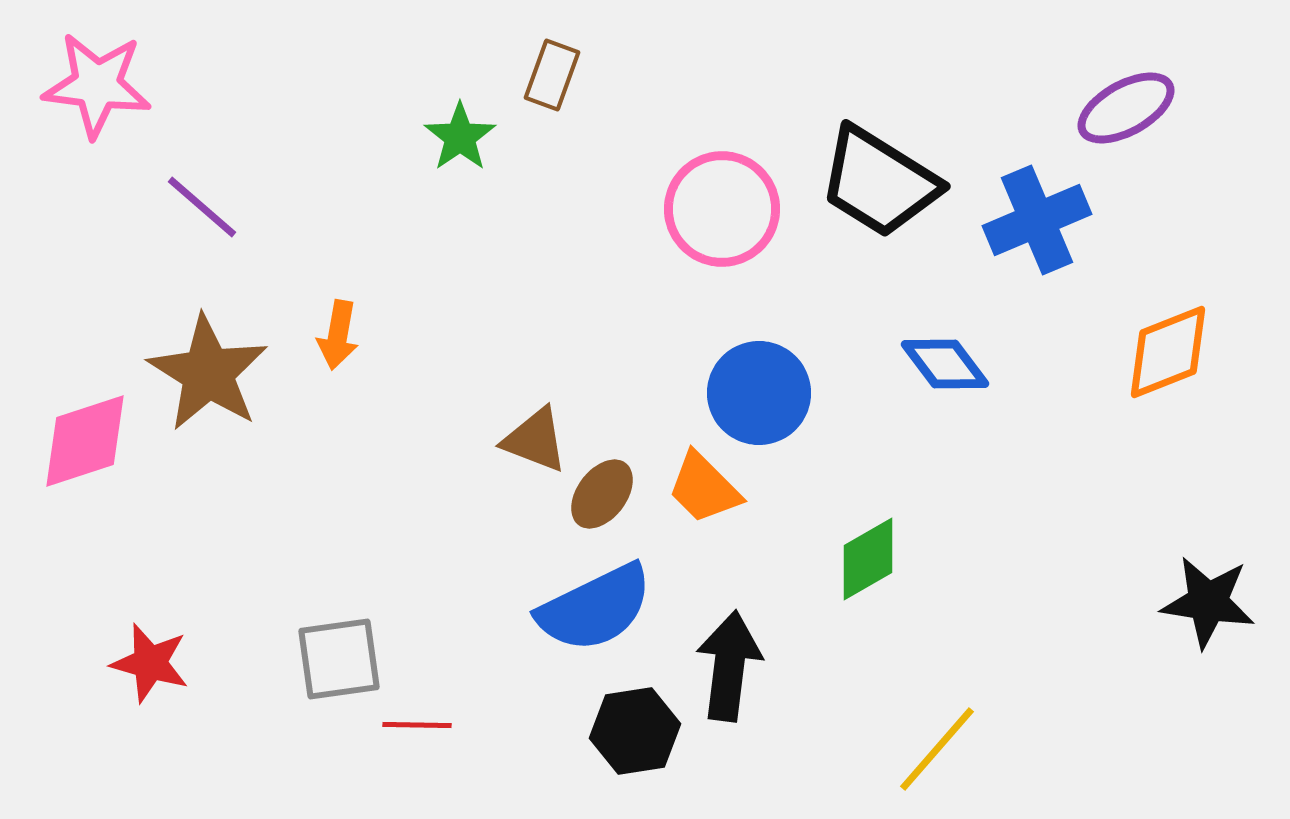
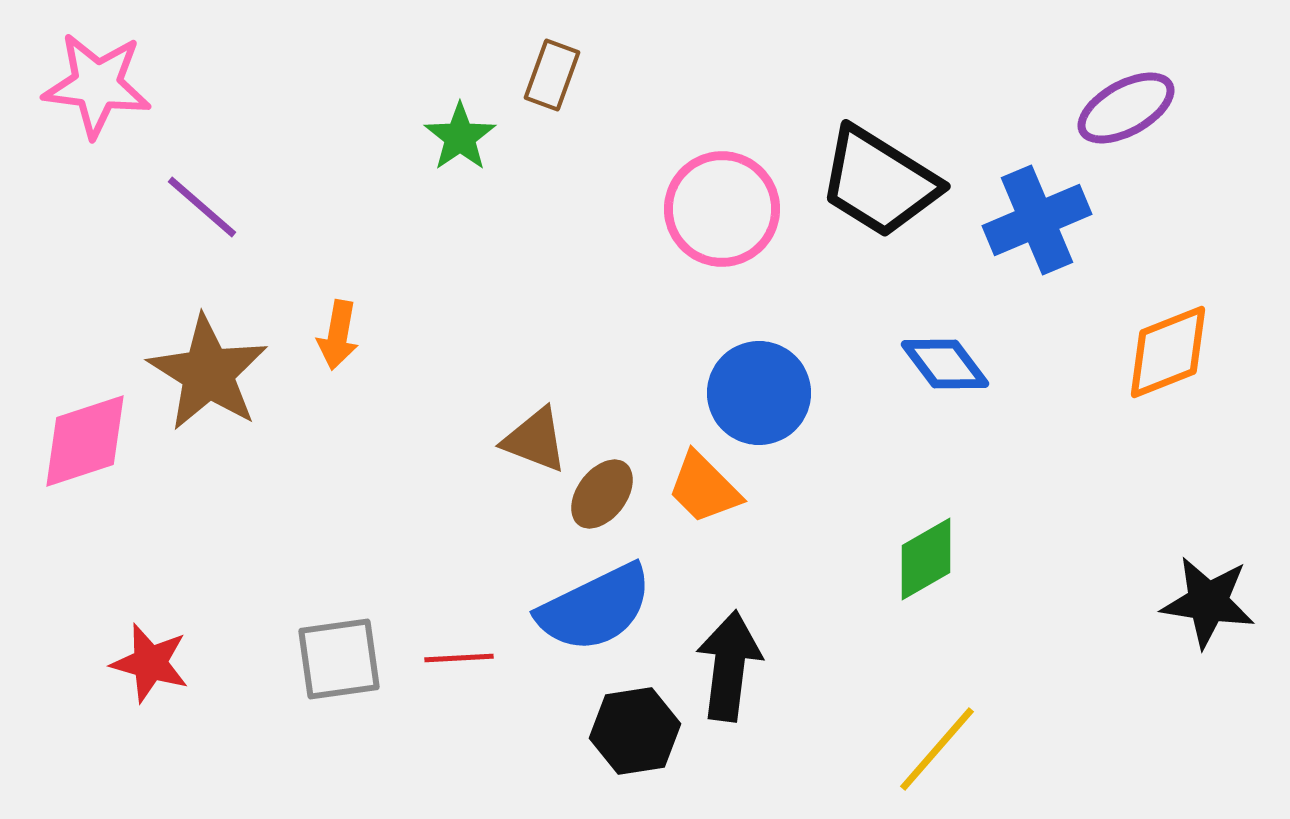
green diamond: moved 58 px right
red line: moved 42 px right, 67 px up; rotated 4 degrees counterclockwise
